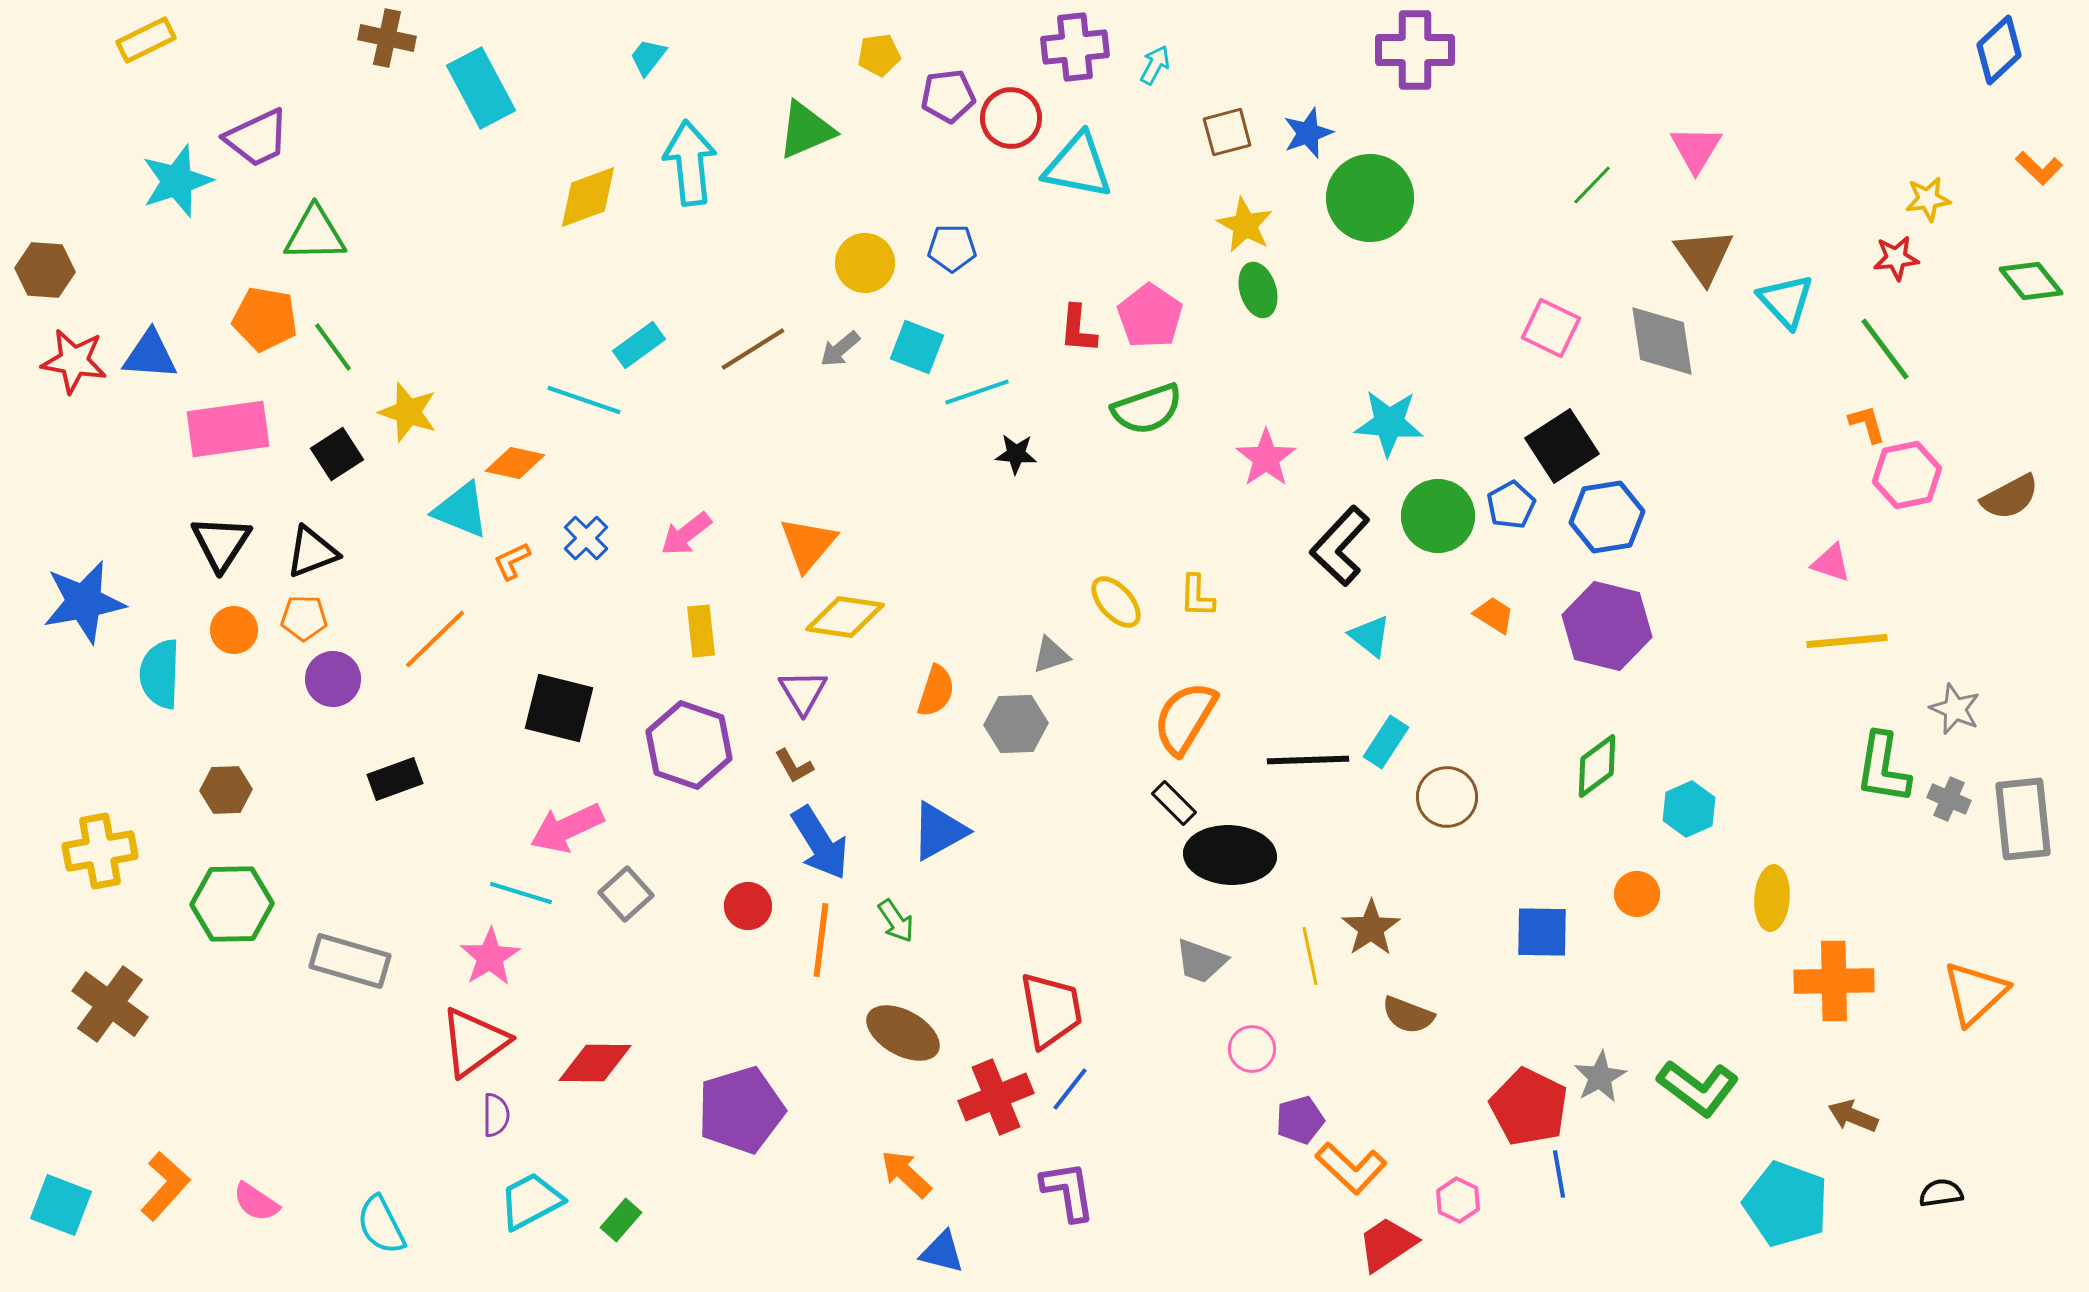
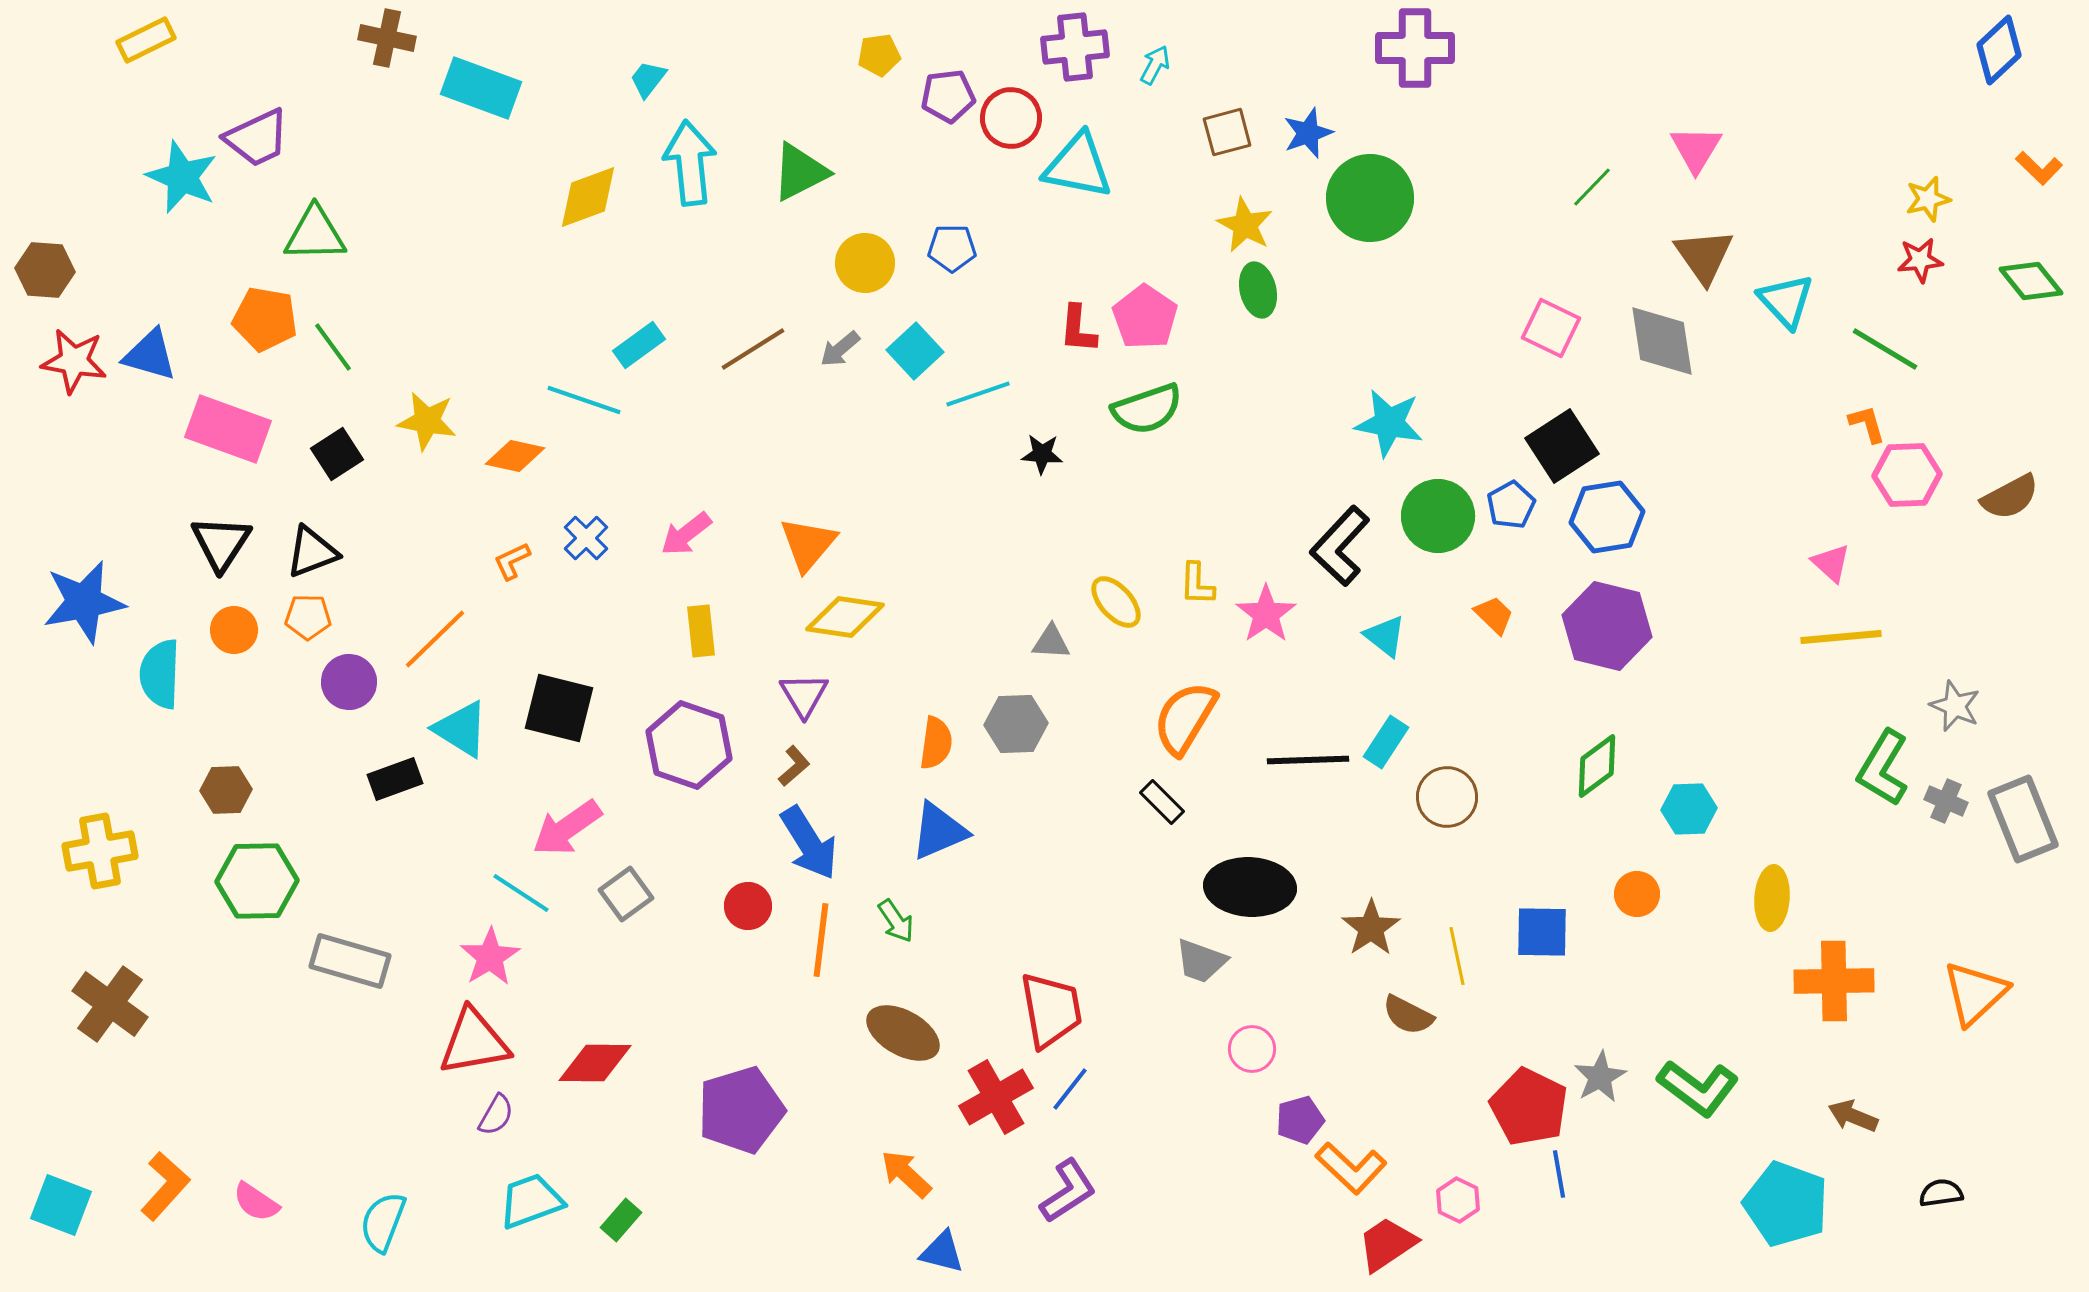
purple cross at (1415, 50): moved 2 px up
cyan trapezoid at (648, 57): moved 22 px down
cyan rectangle at (481, 88): rotated 42 degrees counterclockwise
green triangle at (806, 130): moved 6 px left, 42 px down; rotated 4 degrees counterclockwise
cyan star at (177, 181): moved 5 px right, 4 px up; rotated 30 degrees counterclockwise
green line at (1592, 185): moved 2 px down
yellow star at (1928, 199): rotated 6 degrees counterclockwise
red star at (1896, 258): moved 24 px right, 2 px down
green ellipse at (1258, 290): rotated 4 degrees clockwise
pink pentagon at (1150, 316): moved 5 px left, 1 px down
cyan square at (917, 347): moved 2 px left, 4 px down; rotated 26 degrees clockwise
green line at (1885, 349): rotated 22 degrees counterclockwise
blue triangle at (150, 355): rotated 12 degrees clockwise
cyan line at (977, 392): moved 1 px right, 2 px down
yellow star at (408, 412): moved 19 px right, 9 px down; rotated 8 degrees counterclockwise
cyan star at (1389, 423): rotated 6 degrees clockwise
pink rectangle at (228, 429): rotated 28 degrees clockwise
black star at (1016, 454): moved 26 px right
pink star at (1266, 458): moved 156 px down
orange diamond at (515, 463): moved 7 px up
pink hexagon at (1907, 475): rotated 10 degrees clockwise
cyan triangle at (461, 510): moved 219 px down; rotated 10 degrees clockwise
pink triangle at (1831, 563): rotated 24 degrees clockwise
yellow L-shape at (1197, 596): moved 12 px up
orange trapezoid at (1494, 615): rotated 12 degrees clockwise
orange pentagon at (304, 618): moved 4 px right, 1 px up
cyan triangle at (1370, 636): moved 15 px right
yellow line at (1847, 641): moved 6 px left, 4 px up
gray triangle at (1051, 655): moved 13 px up; rotated 21 degrees clockwise
purple circle at (333, 679): moved 16 px right, 3 px down
orange semicircle at (936, 691): moved 52 px down; rotated 10 degrees counterclockwise
purple triangle at (803, 692): moved 1 px right, 3 px down
gray star at (1955, 709): moved 3 px up
brown L-shape at (794, 766): rotated 102 degrees counterclockwise
green L-shape at (1883, 768): rotated 22 degrees clockwise
gray cross at (1949, 799): moved 3 px left, 2 px down
black rectangle at (1174, 803): moved 12 px left, 1 px up
cyan hexagon at (1689, 809): rotated 22 degrees clockwise
gray rectangle at (2023, 819): rotated 16 degrees counterclockwise
pink arrow at (567, 828): rotated 10 degrees counterclockwise
blue triangle at (939, 831): rotated 6 degrees clockwise
blue arrow at (820, 843): moved 11 px left
black ellipse at (1230, 855): moved 20 px right, 32 px down
cyan line at (521, 893): rotated 16 degrees clockwise
gray square at (626, 894): rotated 6 degrees clockwise
green hexagon at (232, 904): moved 25 px right, 23 px up
yellow line at (1310, 956): moved 147 px right
brown semicircle at (1408, 1015): rotated 6 degrees clockwise
red triangle at (474, 1042): rotated 26 degrees clockwise
red cross at (996, 1097): rotated 8 degrees counterclockwise
purple semicircle at (496, 1115): rotated 30 degrees clockwise
purple L-shape at (1068, 1191): rotated 66 degrees clockwise
cyan trapezoid at (531, 1201): rotated 8 degrees clockwise
cyan semicircle at (381, 1225): moved 2 px right, 3 px up; rotated 48 degrees clockwise
